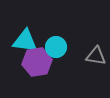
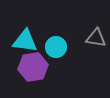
gray triangle: moved 18 px up
purple hexagon: moved 4 px left, 5 px down
